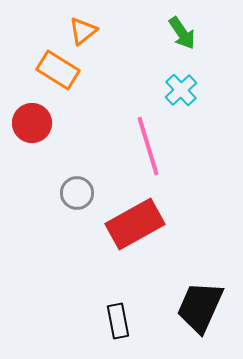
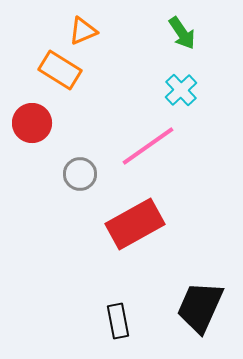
orange triangle: rotated 16 degrees clockwise
orange rectangle: moved 2 px right
pink line: rotated 72 degrees clockwise
gray circle: moved 3 px right, 19 px up
